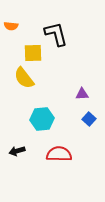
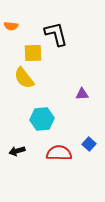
blue square: moved 25 px down
red semicircle: moved 1 px up
